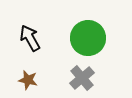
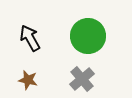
green circle: moved 2 px up
gray cross: moved 1 px down
